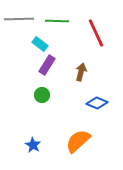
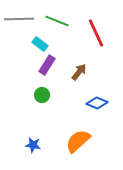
green line: rotated 20 degrees clockwise
brown arrow: moved 2 px left; rotated 24 degrees clockwise
blue star: rotated 21 degrees counterclockwise
